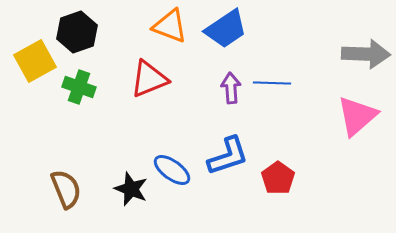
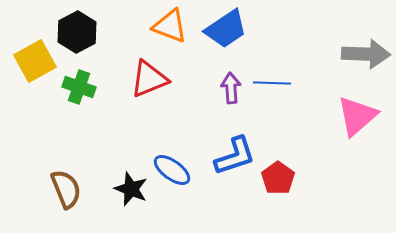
black hexagon: rotated 9 degrees counterclockwise
blue L-shape: moved 7 px right
